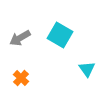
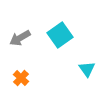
cyan square: rotated 25 degrees clockwise
